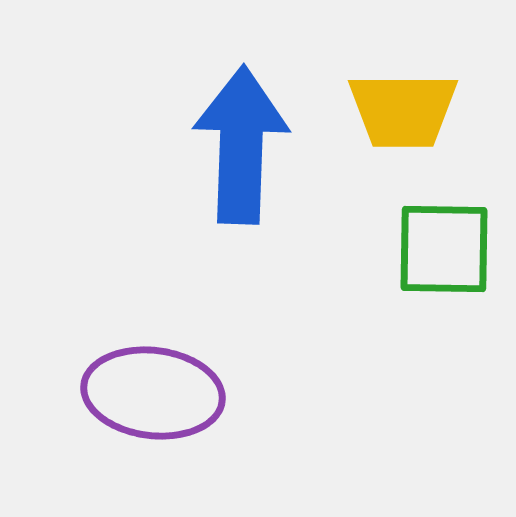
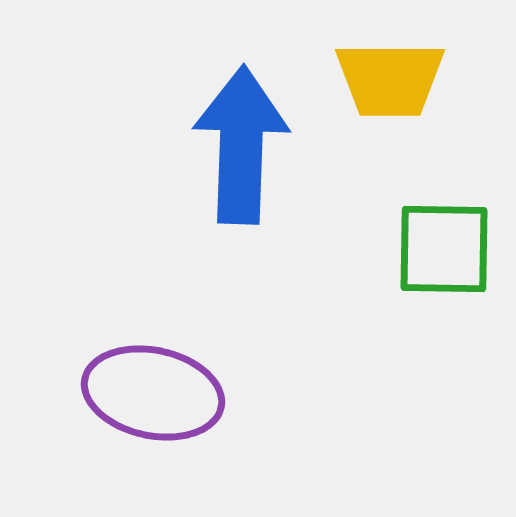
yellow trapezoid: moved 13 px left, 31 px up
purple ellipse: rotated 5 degrees clockwise
